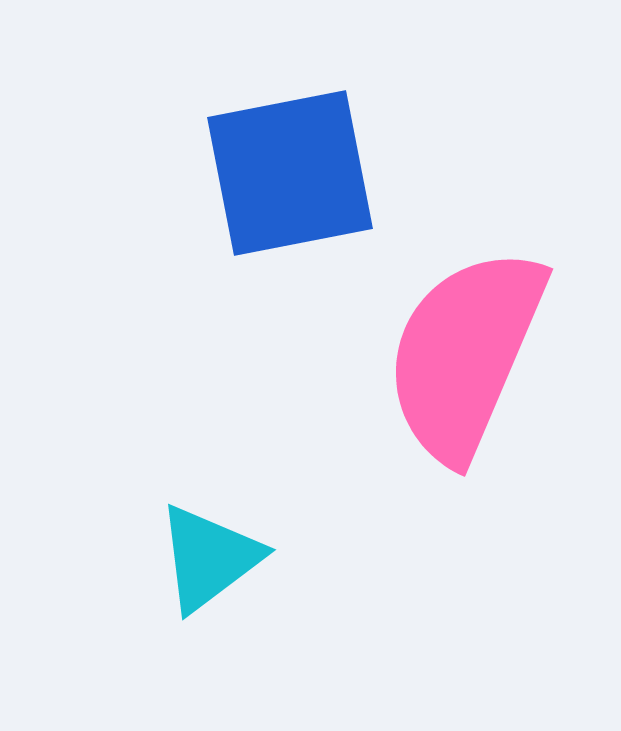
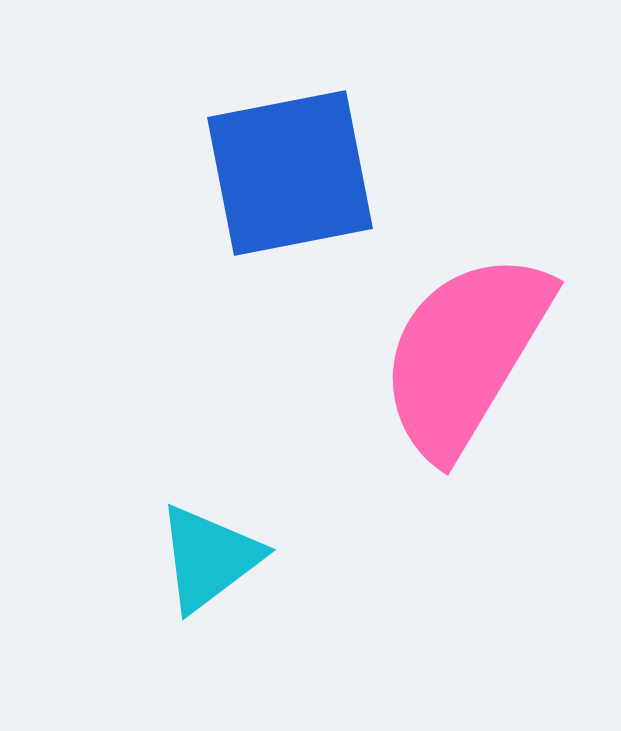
pink semicircle: rotated 8 degrees clockwise
